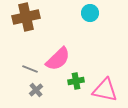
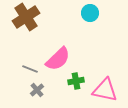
brown cross: rotated 20 degrees counterclockwise
gray cross: moved 1 px right
